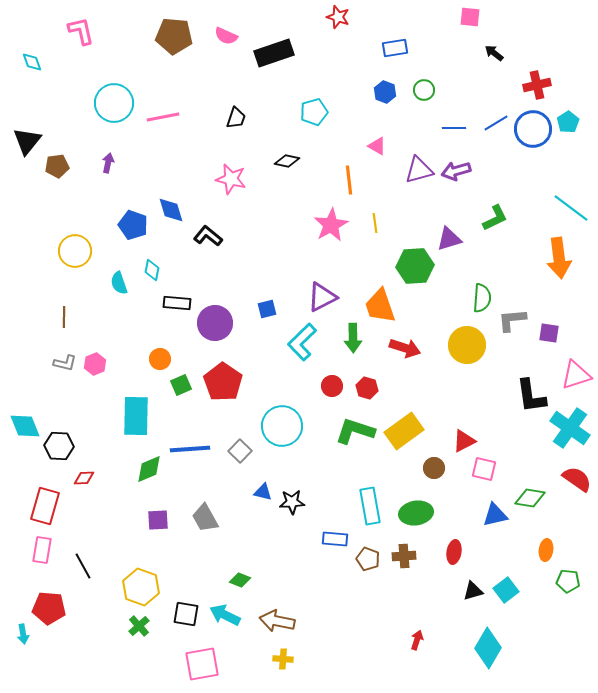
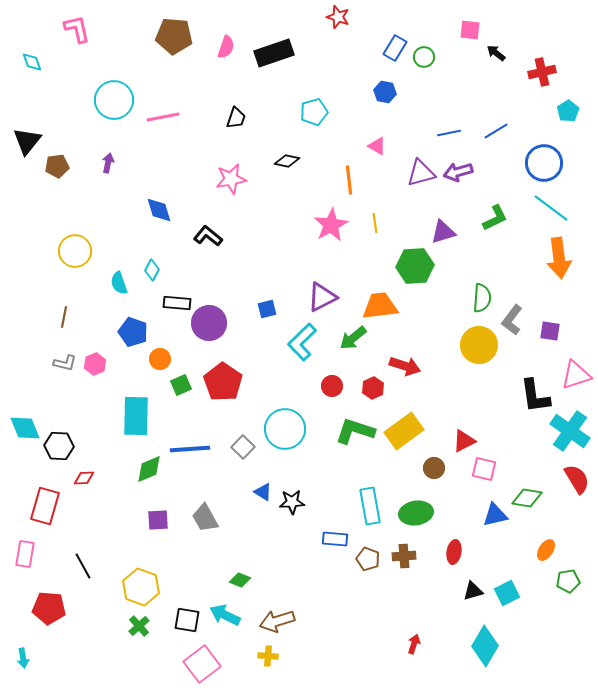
pink square at (470, 17): moved 13 px down
pink L-shape at (81, 31): moved 4 px left, 2 px up
pink semicircle at (226, 36): moved 11 px down; rotated 95 degrees counterclockwise
blue rectangle at (395, 48): rotated 50 degrees counterclockwise
black arrow at (494, 53): moved 2 px right
red cross at (537, 85): moved 5 px right, 13 px up
green circle at (424, 90): moved 33 px up
blue hexagon at (385, 92): rotated 10 degrees counterclockwise
cyan circle at (114, 103): moved 3 px up
cyan pentagon at (568, 122): moved 11 px up
blue line at (496, 123): moved 8 px down
blue line at (454, 128): moved 5 px left, 5 px down; rotated 10 degrees counterclockwise
blue circle at (533, 129): moved 11 px right, 34 px down
purple triangle at (419, 170): moved 2 px right, 3 px down
purple arrow at (456, 171): moved 2 px right, 1 px down
pink star at (231, 179): rotated 24 degrees counterclockwise
cyan line at (571, 208): moved 20 px left
blue diamond at (171, 210): moved 12 px left
blue pentagon at (133, 225): moved 107 px down
purple triangle at (449, 239): moved 6 px left, 7 px up
cyan diamond at (152, 270): rotated 15 degrees clockwise
orange trapezoid at (380, 306): rotated 102 degrees clockwise
brown line at (64, 317): rotated 10 degrees clockwise
gray L-shape at (512, 320): rotated 48 degrees counterclockwise
purple circle at (215, 323): moved 6 px left
purple square at (549, 333): moved 1 px right, 2 px up
green arrow at (353, 338): rotated 52 degrees clockwise
yellow circle at (467, 345): moved 12 px right
red arrow at (405, 348): moved 18 px down
red hexagon at (367, 388): moved 6 px right; rotated 20 degrees clockwise
black L-shape at (531, 396): moved 4 px right
cyan diamond at (25, 426): moved 2 px down
cyan circle at (282, 426): moved 3 px right, 3 px down
cyan cross at (570, 428): moved 3 px down
gray square at (240, 451): moved 3 px right, 4 px up
red semicircle at (577, 479): rotated 24 degrees clockwise
blue triangle at (263, 492): rotated 18 degrees clockwise
green diamond at (530, 498): moved 3 px left
pink rectangle at (42, 550): moved 17 px left, 4 px down
orange ellipse at (546, 550): rotated 25 degrees clockwise
green pentagon at (568, 581): rotated 15 degrees counterclockwise
cyan square at (506, 590): moved 1 px right, 3 px down; rotated 10 degrees clockwise
black square at (186, 614): moved 1 px right, 6 px down
brown arrow at (277, 621): rotated 28 degrees counterclockwise
cyan arrow at (23, 634): moved 24 px down
red arrow at (417, 640): moved 3 px left, 4 px down
cyan diamond at (488, 648): moved 3 px left, 2 px up
yellow cross at (283, 659): moved 15 px left, 3 px up
pink square at (202, 664): rotated 27 degrees counterclockwise
